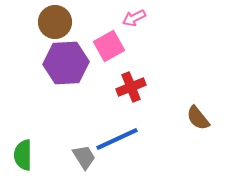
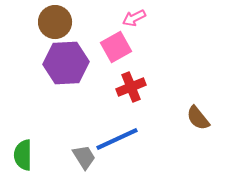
pink square: moved 7 px right, 1 px down
